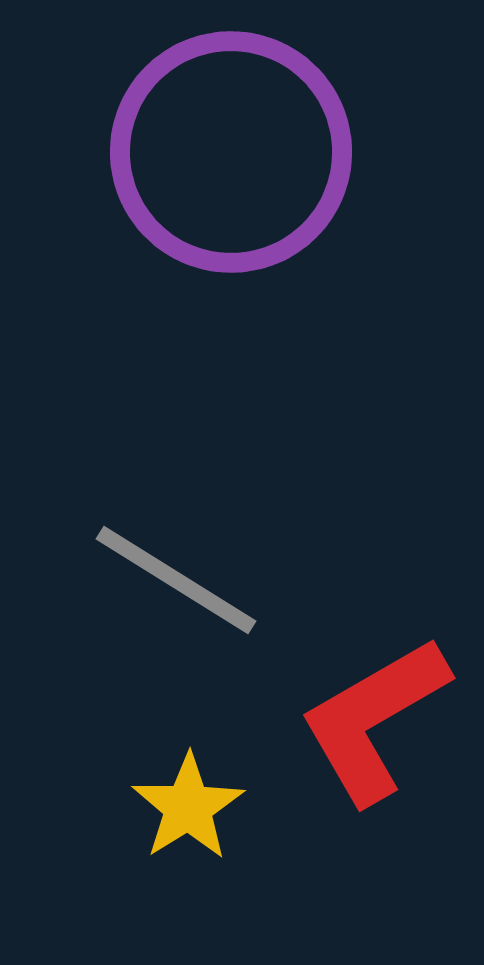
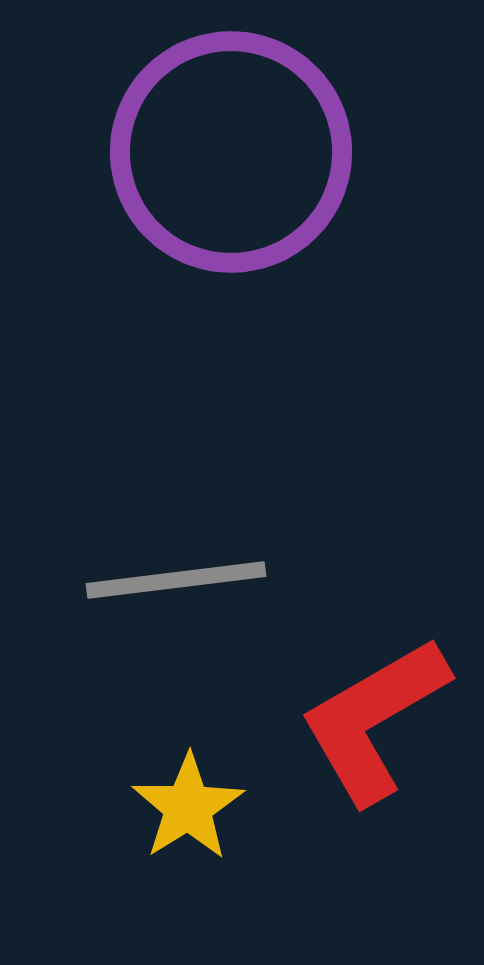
gray line: rotated 39 degrees counterclockwise
